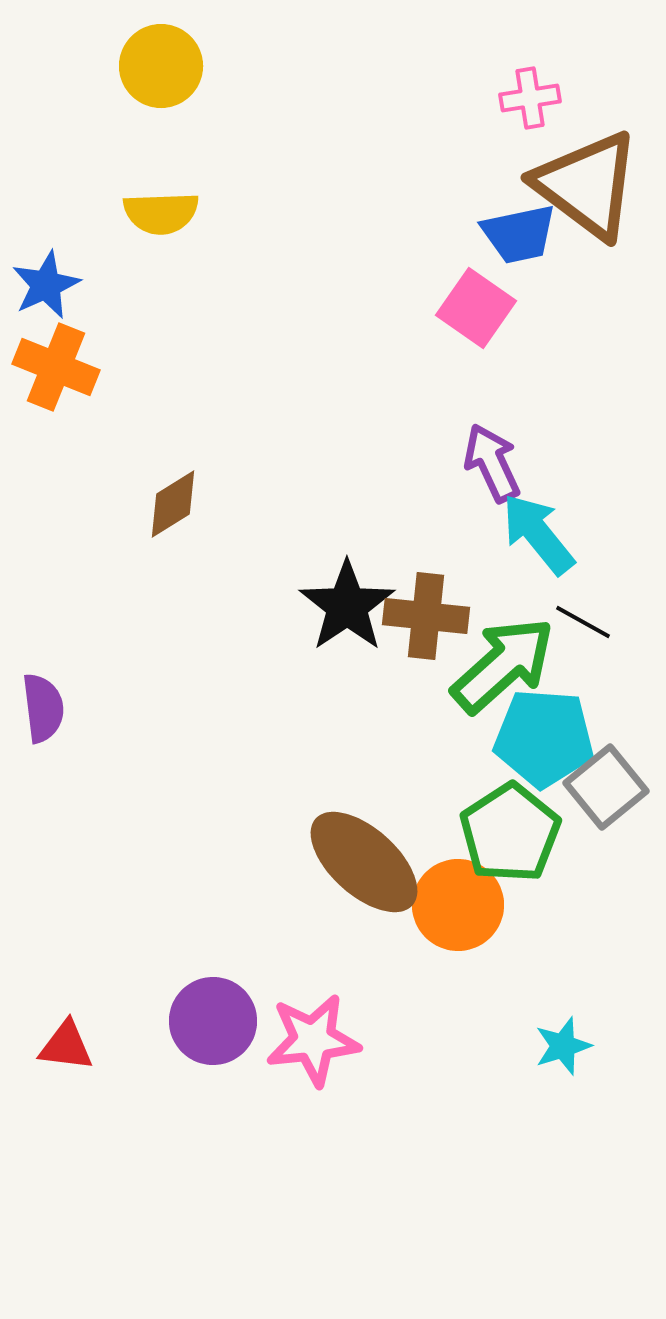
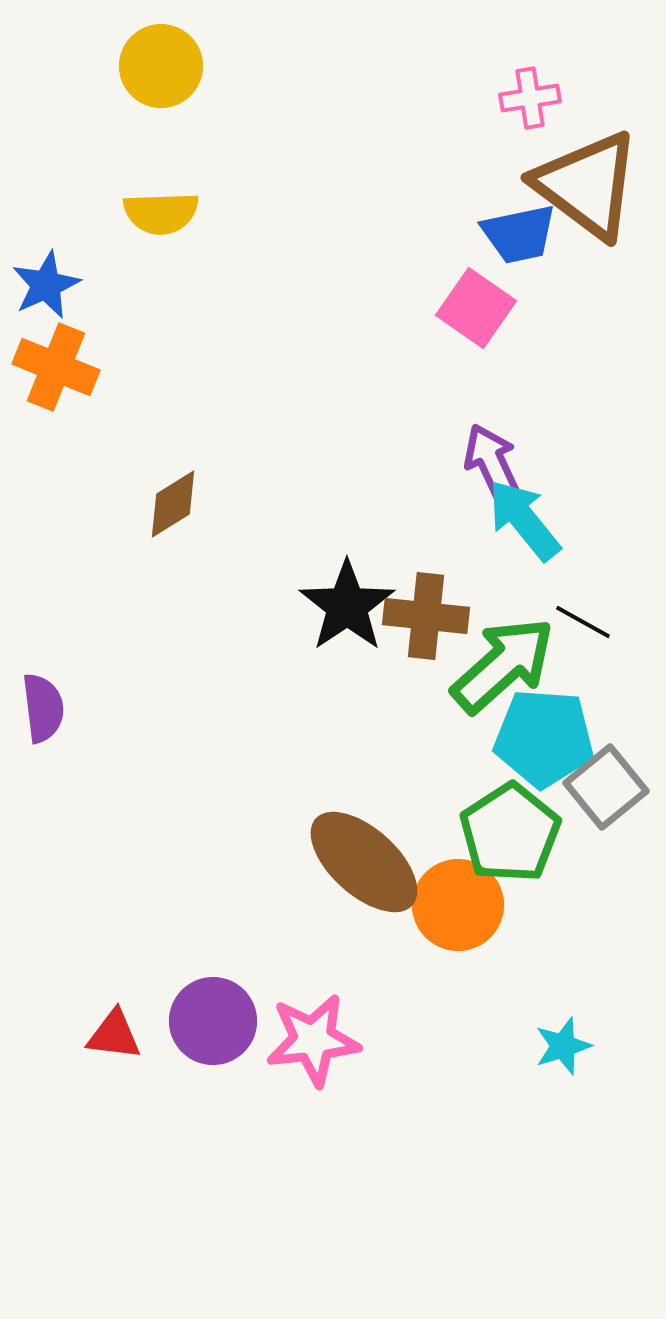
cyan arrow: moved 14 px left, 14 px up
red triangle: moved 48 px right, 11 px up
